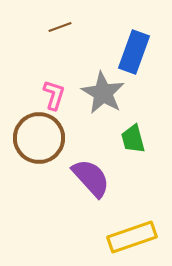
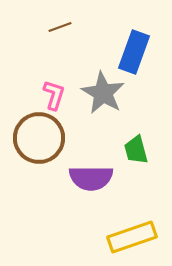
green trapezoid: moved 3 px right, 11 px down
purple semicircle: rotated 132 degrees clockwise
